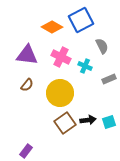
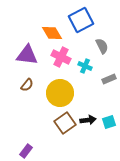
orange diamond: moved 6 px down; rotated 30 degrees clockwise
